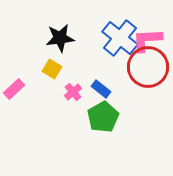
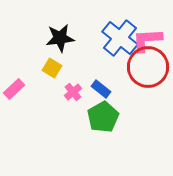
yellow square: moved 1 px up
